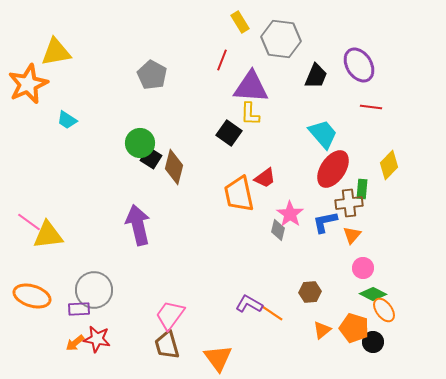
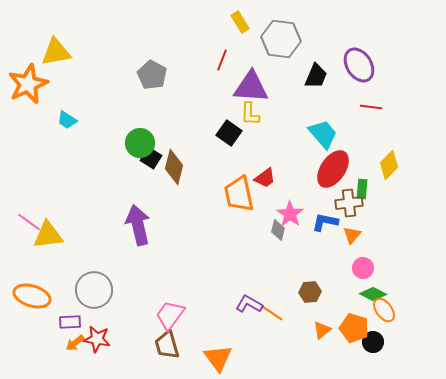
blue L-shape at (325, 222): rotated 24 degrees clockwise
purple rectangle at (79, 309): moved 9 px left, 13 px down
